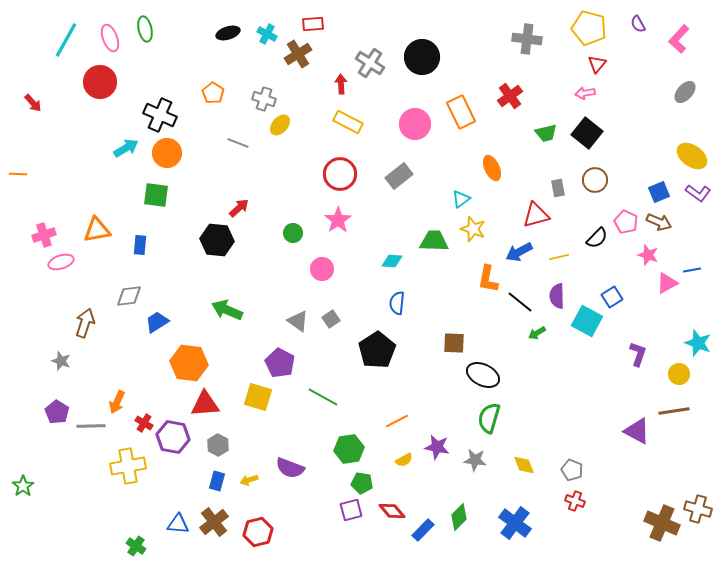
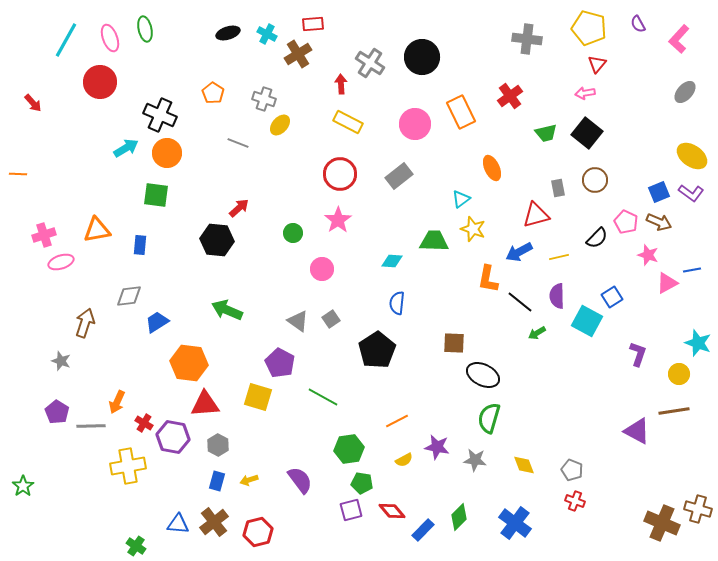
purple L-shape at (698, 193): moved 7 px left
purple semicircle at (290, 468): moved 10 px right, 12 px down; rotated 148 degrees counterclockwise
